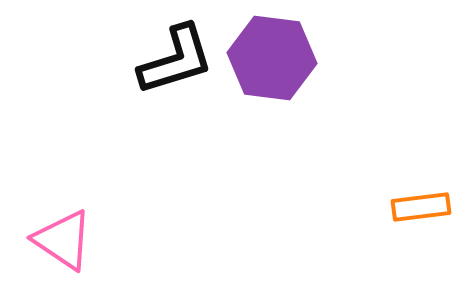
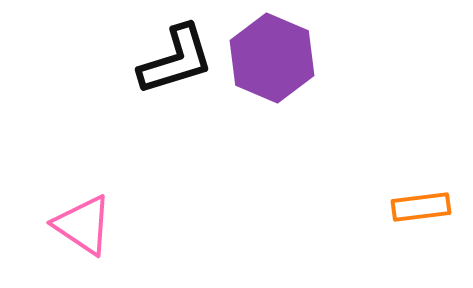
purple hexagon: rotated 16 degrees clockwise
pink triangle: moved 20 px right, 15 px up
